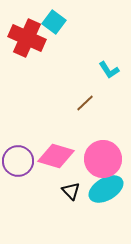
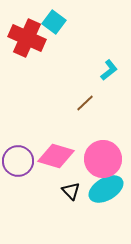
cyan L-shape: rotated 95 degrees counterclockwise
